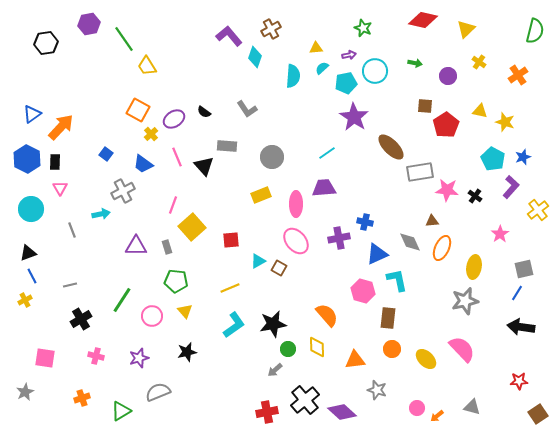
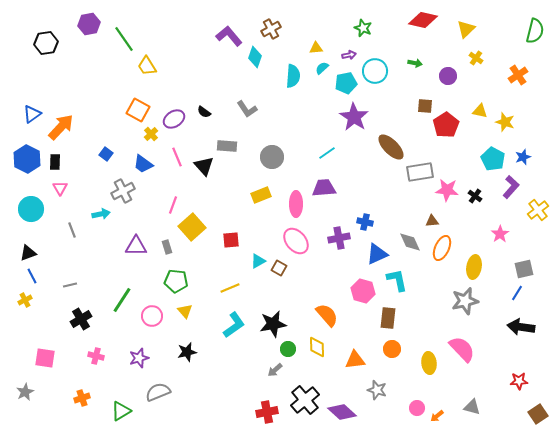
yellow cross at (479, 62): moved 3 px left, 4 px up
yellow ellipse at (426, 359): moved 3 px right, 4 px down; rotated 40 degrees clockwise
